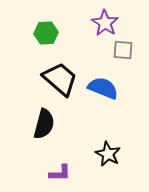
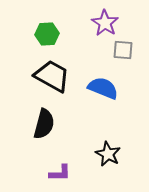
green hexagon: moved 1 px right, 1 px down
black trapezoid: moved 8 px left, 3 px up; rotated 12 degrees counterclockwise
